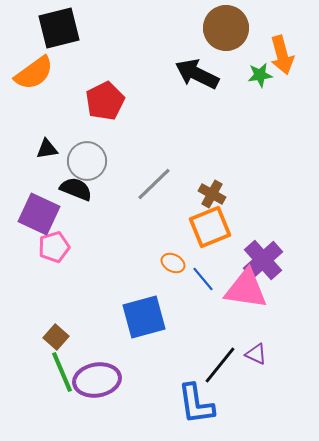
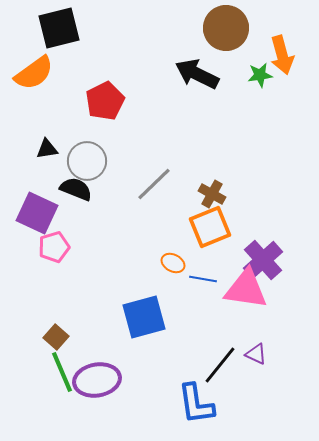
purple square: moved 2 px left, 1 px up
blue line: rotated 40 degrees counterclockwise
